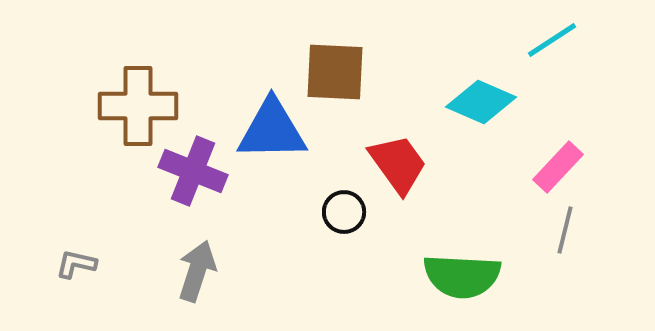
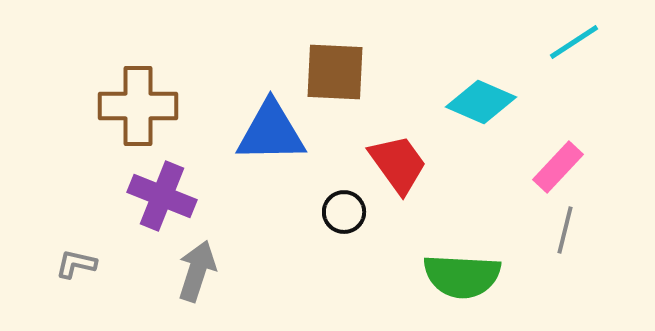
cyan line: moved 22 px right, 2 px down
blue triangle: moved 1 px left, 2 px down
purple cross: moved 31 px left, 25 px down
